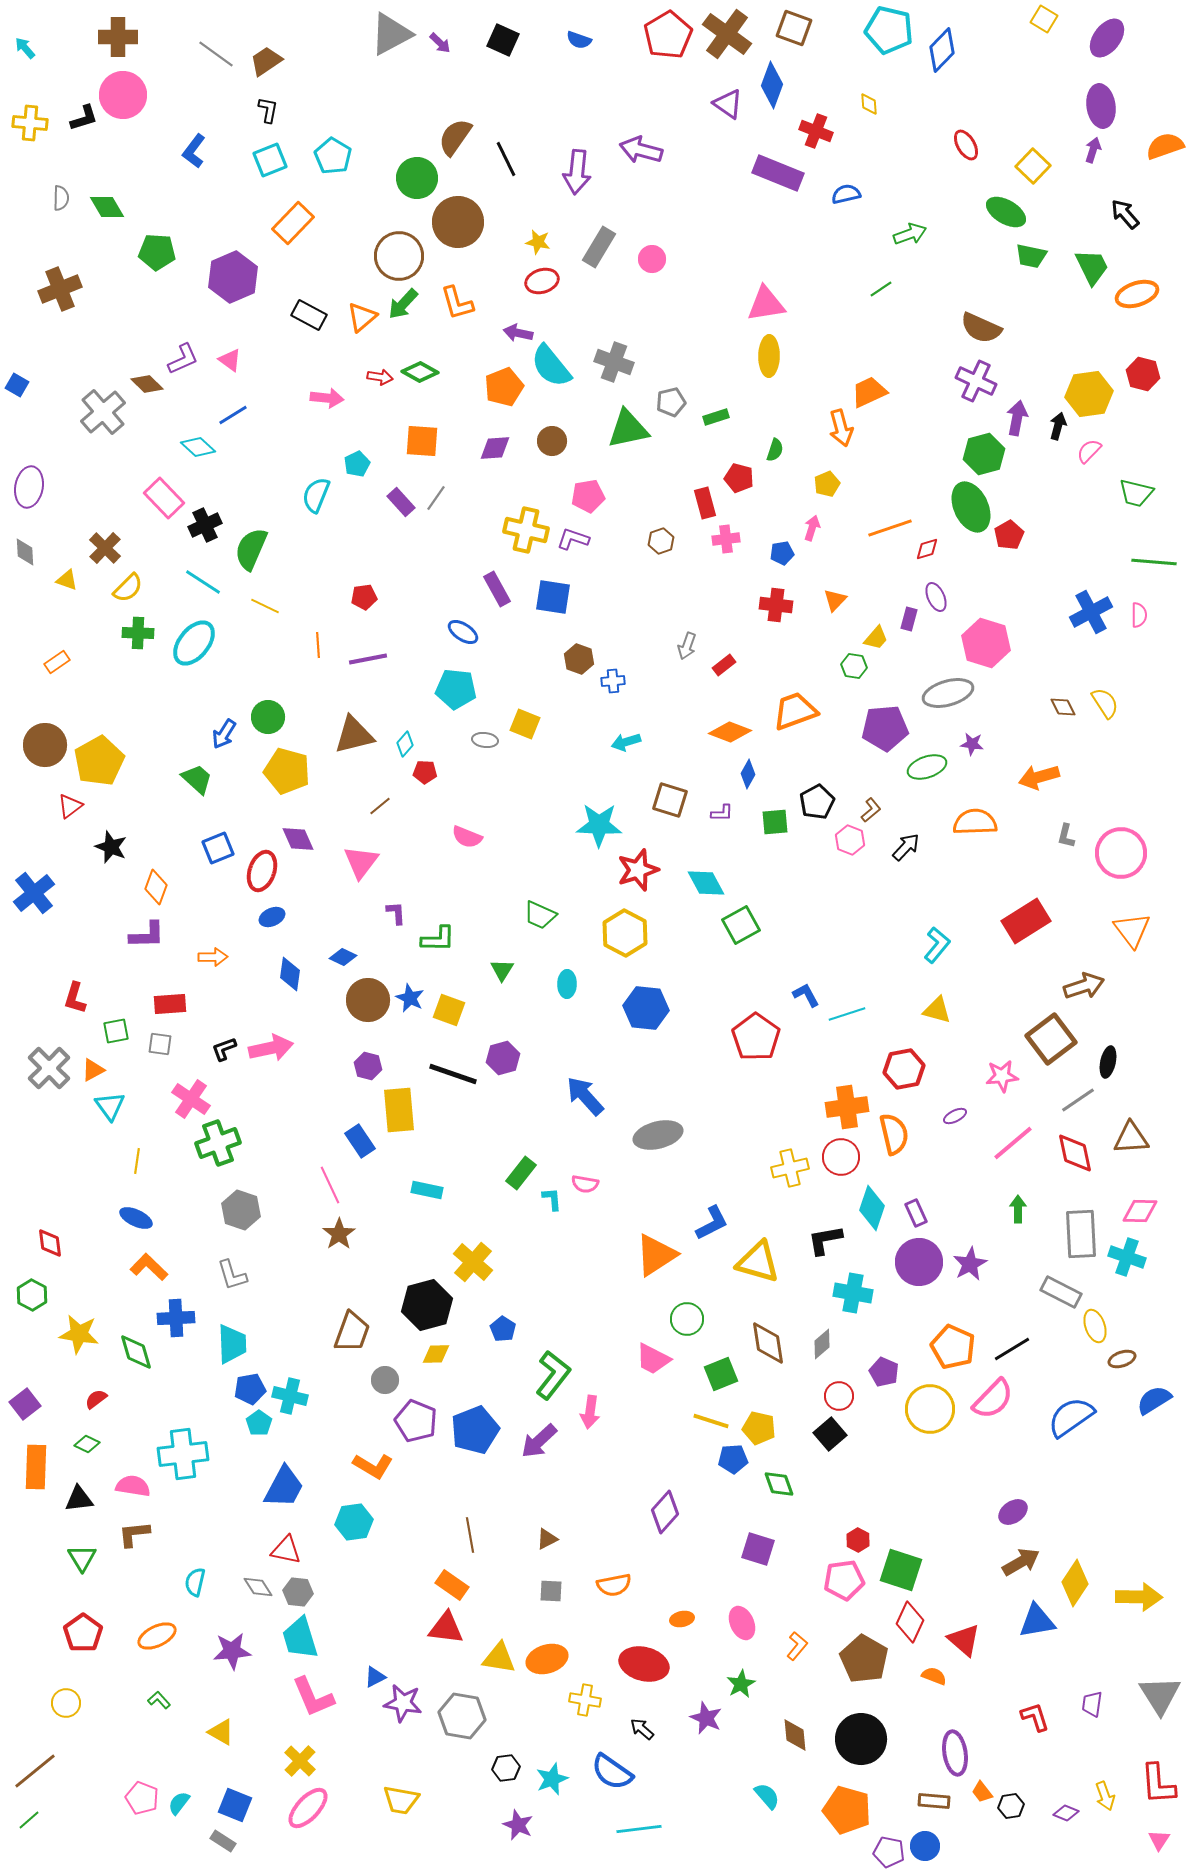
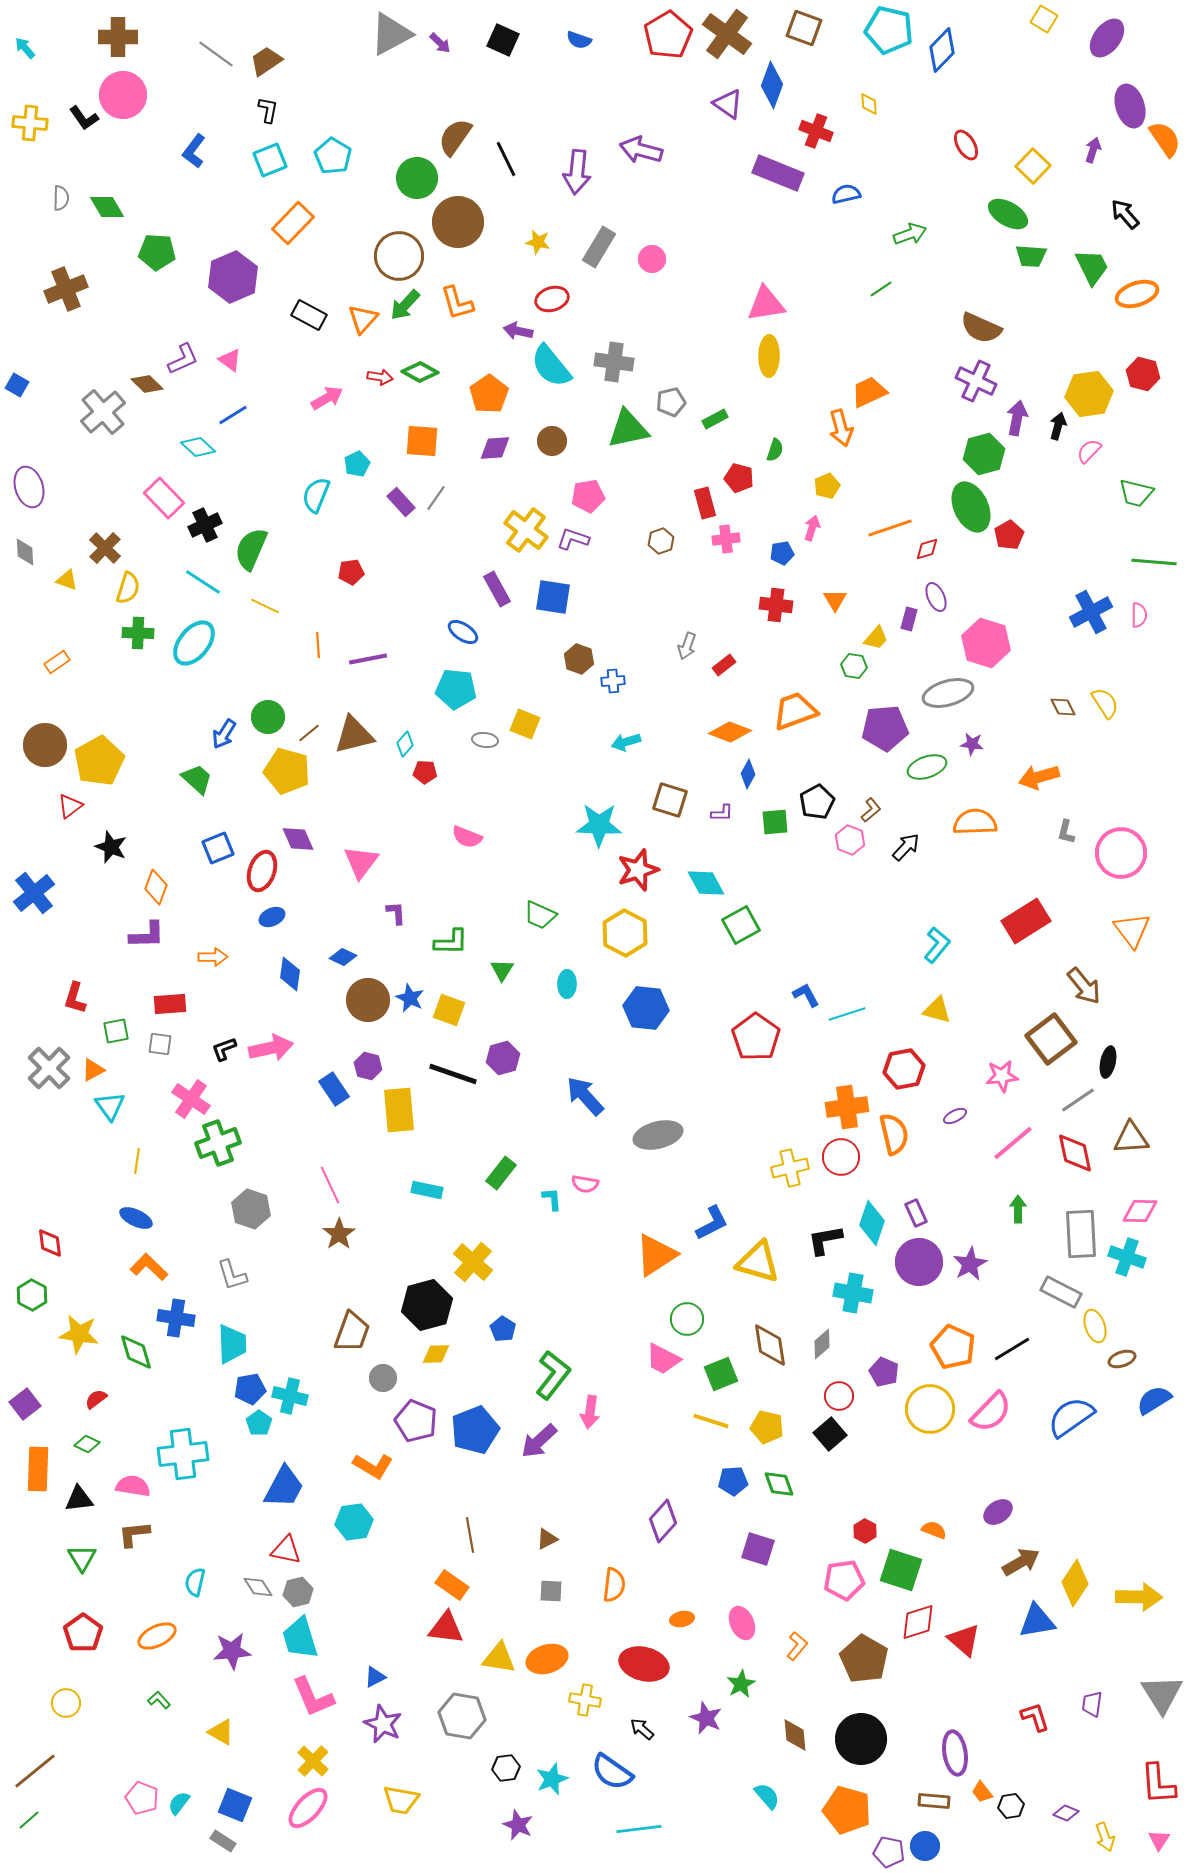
brown square at (794, 28): moved 10 px right
purple ellipse at (1101, 106): moved 29 px right; rotated 9 degrees counterclockwise
black L-shape at (84, 118): rotated 72 degrees clockwise
orange semicircle at (1165, 146): moved 7 px up; rotated 75 degrees clockwise
green ellipse at (1006, 212): moved 2 px right, 2 px down
green trapezoid at (1031, 256): rotated 8 degrees counterclockwise
red ellipse at (542, 281): moved 10 px right, 18 px down
brown cross at (60, 289): moved 6 px right
green arrow at (403, 304): moved 2 px right, 1 px down
orange triangle at (362, 317): moved 1 px right, 2 px down; rotated 8 degrees counterclockwise
purple arrow at (518, 333): moved 2 px up
gray cross at (614, 362): rotated 12 degrees counterclockwise
orange pentagon at (504, 387): moved 15 px left, 7 px down; rotated 12 degrees counterclockwise
pink arrow at (327, 398): rotated 36 degrees counterclockwise
green rectangle at (716, 417): moved 1 px left, 2 px down; rotated 10 degrees counterclockwise
yellow pentagon at (827, 484): moved 2 px down
purple ellipse at (29, 487): rotated 27 degrees counterclockwise
yellow cross at (526, 530): rotated 24 degrees clockwise
yellow semicircle at (128, 588): rotated 28 degrees counterclockwise
red pentagon at (364, 597): moved 13 px left, 25 px up
orange triangle at (835, 600): rotated 15 degrees counterclockwise
brown line at (380, 806): moved 71 px left, 73 px up
gray L-shape at (1066, 836): moved 4 px up
green L-shape at (438, 939): moved 13 px right, 3 px down
brown arrow at (1084, 986): rotated 69 degrees clockwise
blue rectangle at (360, 1141): moved 26 px left, 52 px up
green rectangle at (521, 1173): moved 20 px left
cyan diamond at (872, 1208): moved 15 px down
gray hexagon at (241, 1210): moved 10 px right, 1 px up
blue cross at (176, 1318): rotated 12 degrees clockwise
brown diamond at (768, 1343): moved 2 px right, 2 px down
pink trapezoid at (653, 1359): moved 10 px right
gray circle at (385, 1380): moved 2 px left, 2 px up
pink semicircle at (993, 1399): moved 2 px left, 13 px down
yellow pentagon at (759, 1428): moved 8 px right, 1 px up
blue pentagon at (733, 1459): moved 22 px down
orange rectangle at (36, 1467): moved 2 px right, 2 px down
purple diamond at (665, 1512): moved 2 px left, 9 px down
purple ellipse at (1013, 1512): moved 15 px left
red hexagon at (858, 1540): moved 7 px right, 9 px up
orange semicircle at (614, 1585): rotated 72 degrees counterclockwise
gray hexagon at (298, 1592): rotated 20 degrees counterclockwise
red diamond at (910, 1622): moved 8 px right; rotated 48 degrees clockwise
orange semicircle at (934, 1676): moved 146 px up
gray triangle at (1160, 1695): moved 2 px right, 1 px up
purple star at (403, 1703): moved 20 px left, 21 px down; rotated 15 degrees clockwise
yellow cross at (300, 1761): moved 13 px right
yellow arrow at (1105, 1796): moved 41 px down
